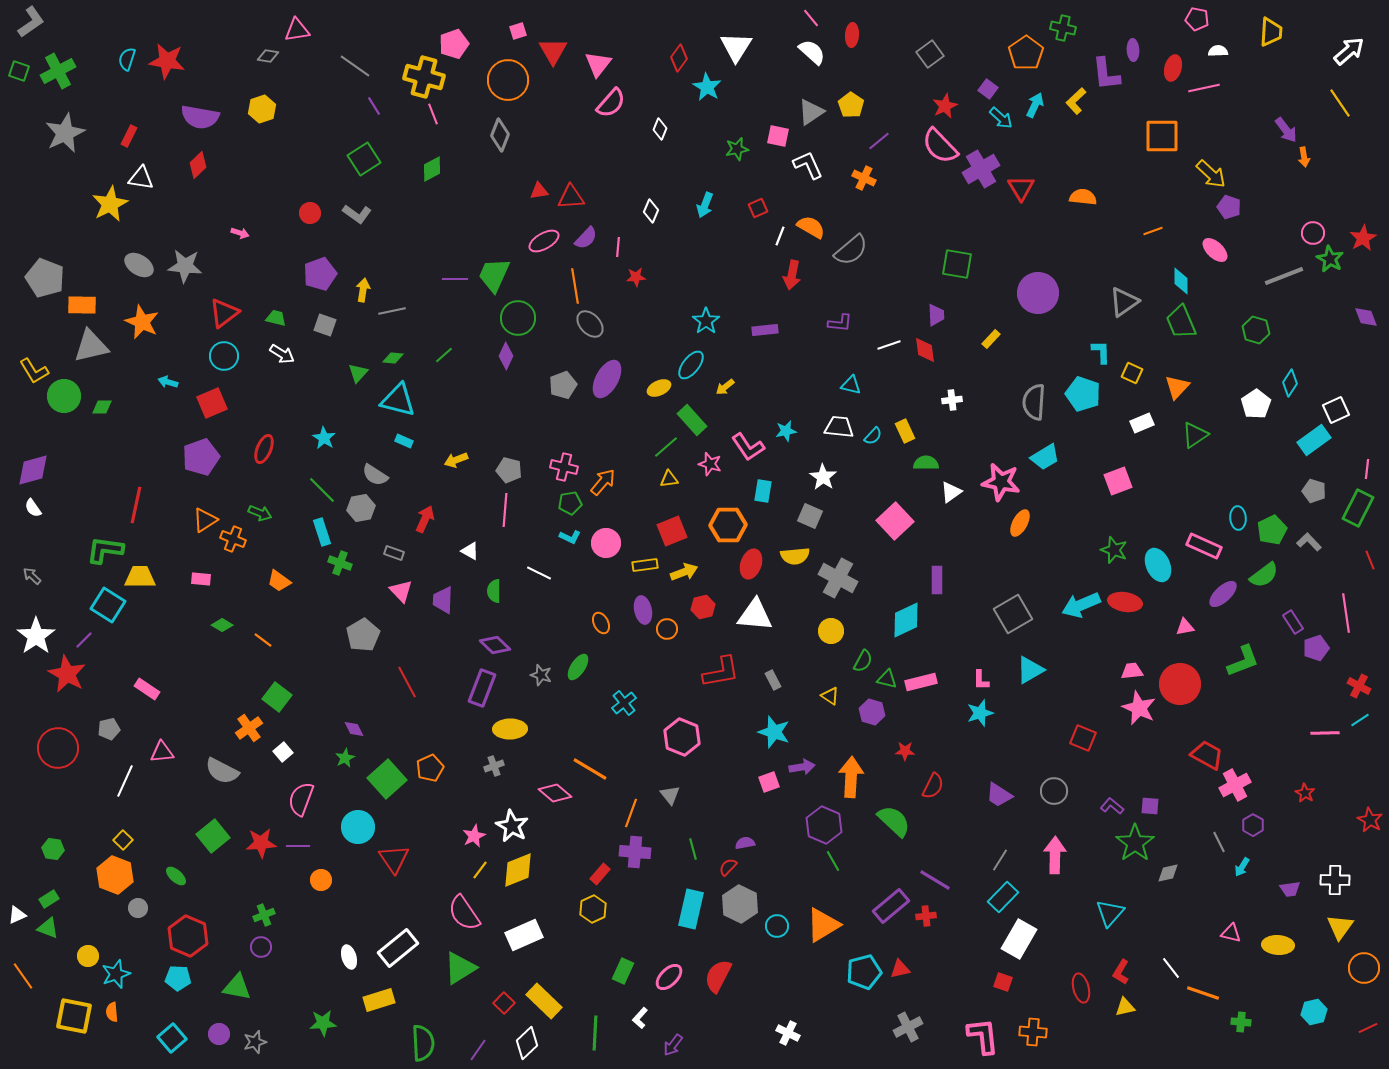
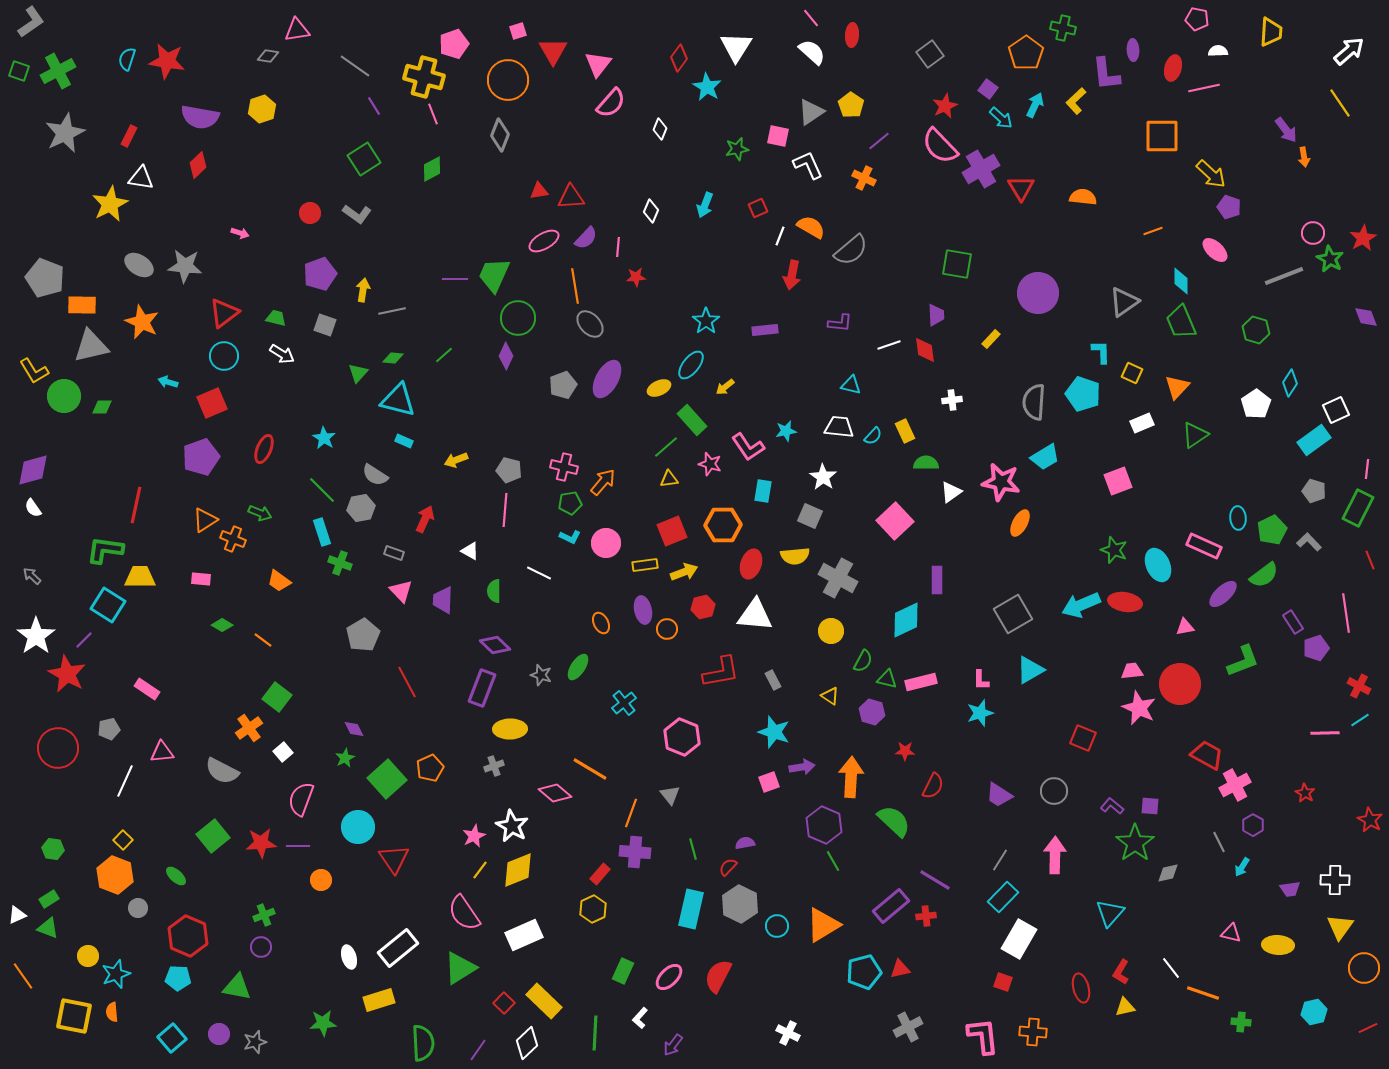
orange hexagon at (728, 525): moved 5 px left
